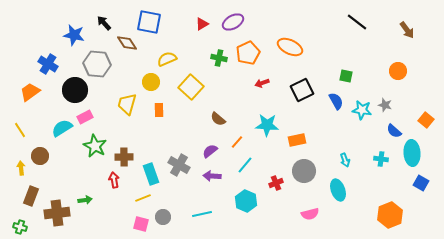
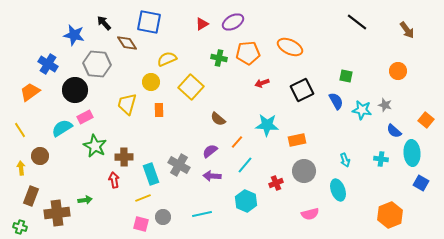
orange pentagon at (248, 53): rotated 20 degrees clockwise
